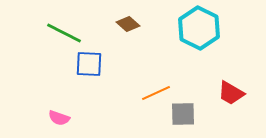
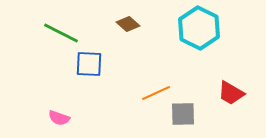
green line: moved 3 px left
